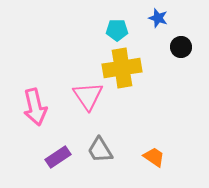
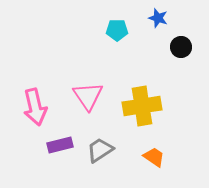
yellow cross: moved 20 px right, 38 px down
gray trapezoid: rotated 88 degrees clockwise
purple rectangle: moved 2 px right, 12 px up; rotated 20 degrees clockwise
